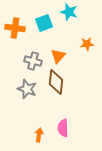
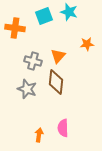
cyan square: moved 7 px up
